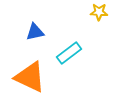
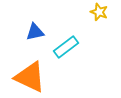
yellow star: rotated 18 degrees clockwise
cyan rectangle: moved 3 px left, 6 px up
